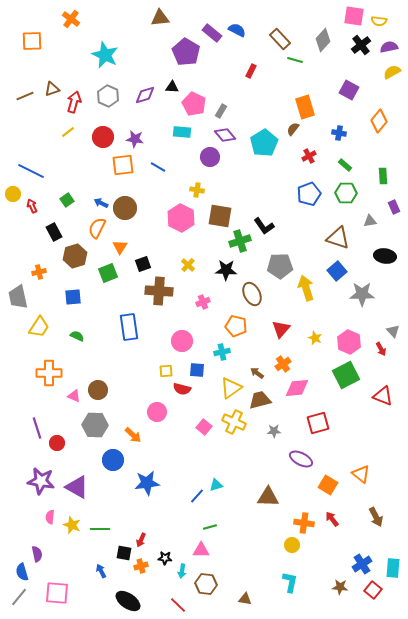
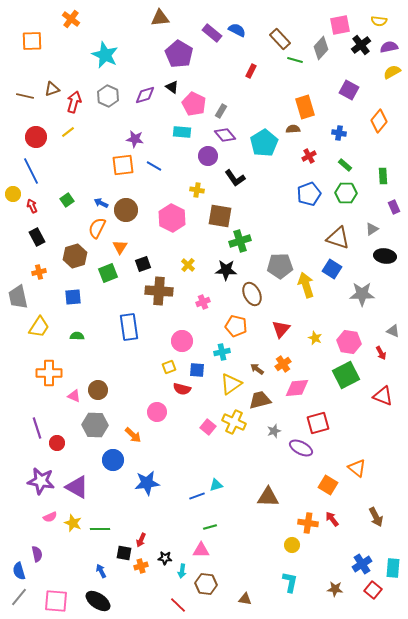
pink square at (354, 16): moved 14 px left, 9 px down; rotated 20 degrees counterclockwise
gray diamond at (323, 40): moved 2 px left, 8 px down
purple pentagon at (186, 52): moved 7 px left, 2 px down
black triangle at (172, 87): rotated 32 degrees clockwise
brown line at (25, 96): rotated 36 degrees clockwise
brown semicircle at (293, 129): rotated 48 degrees clockwise
red circle at (103, 137): moved 67 px left
purple circle at (210, 157): moved 2 px left, 1 px up
blue line at (158, 167): moved 4 px left, 1 px up
blue line at (31, 171): rotated 36 degrees clockwise
brown circle at (125, 208): moved 1 px right, 2 px down
pink hexagon at (181, 218): moved 9 px left
gray triangle at (370, 221): moved 2 px right, 8 px down; rotated 24 degrees counterclockwise
black L-shape at (264, 226): moved 29 px left, 48 px up
black rectangle at (54, 232): moved 17 px left, 5 px down
blue square at (337, 271): moved 5 px left, 2 px up; rotated 18 degrees counterclockwise
yellow arrow at (306, 288): moved 3 px up
gray triangle at (393, 331): rotated 24 degrees counterclockwise
green semicircle at (77, 336): rotated 24 degrees counterclockwise
pink hexagon at (349, 342): rotated 15 degrees counterclockwise
red arrow at (381, 349): moved 4 px down
yellow square at (166, 371): moved 3 px right, 4 px up; rotated 16 degrees counterclockwise
brown arrow at (257, 373): moved 4 px up
yellow triangle at (231, 388): moved 4 px up
pink square at (204, 427): moved 4 px right
gray star at (274, 431): rotated 16 degrees counterclockwise
purple ellipse at (301, 459): moved 11 px up
orange triangle at (361, 474): moved 4 px left, 6 px up
blue line at (197, 496): rotated 28 degrees clockwise
pink semicircle at (50, 517): rotated 120 degrees counterclockwise
orange cross at (304, 523): moved 4 px right
yellow star at (72, 525): moved 1 px right, 2 px up
blue semicircle at (22, 572): moved 3 px left, 1 px up
brown star at (340, 587): moved 5 px left, 2 px down
pink square at (57, 593): moved 1 px left, 8 px down
black ellipse at (128, 601): moved 30 px left
